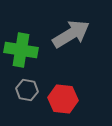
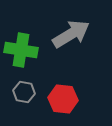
gray hexagon: moved 3 px left, 2 px down
